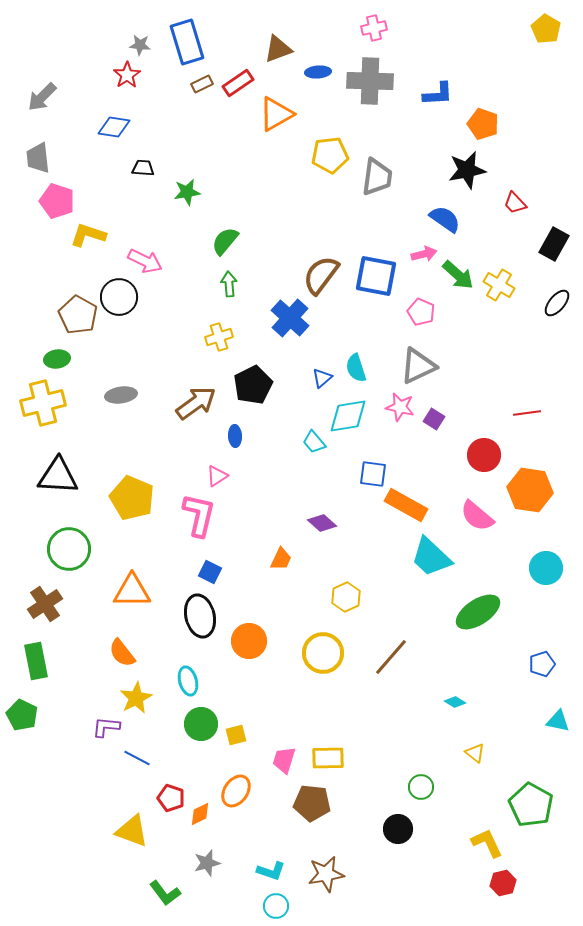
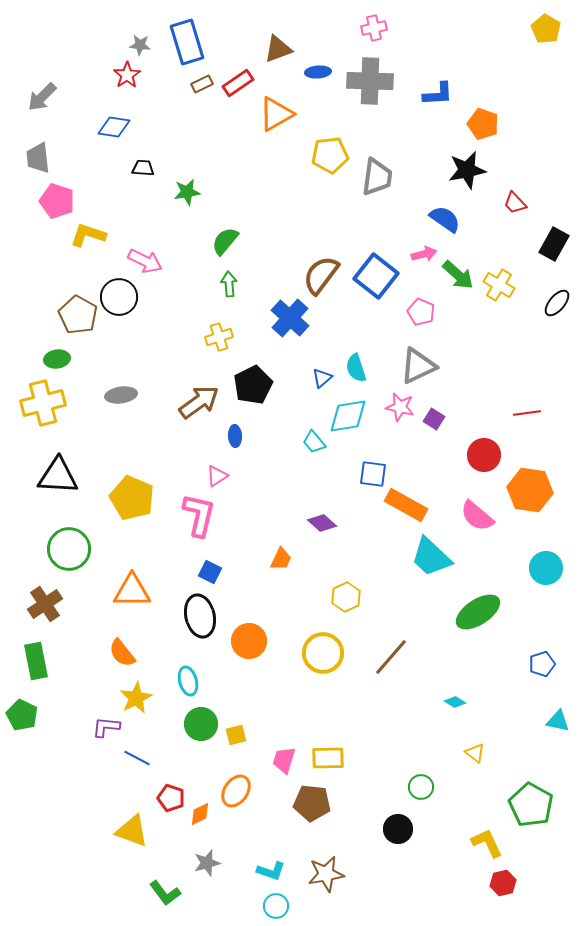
blue square at (376, 276): rotated 27 degrees clockwise
brown arrow at (196, 403): moved 3 px right, 1 px up
